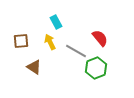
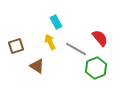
brown square: moved 5 px left, 5 px down; rotated 14 degrees counterclockwise
gray line: moved 2 px up
brown triangle: moved 3 px right, 1 px up
